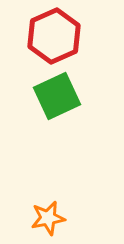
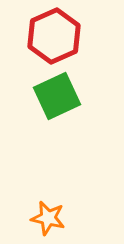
orange star: rotated 24 degrees clockwise
